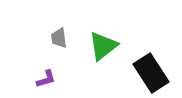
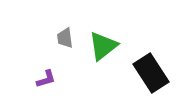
gray trapezoid: moved 6 px right
